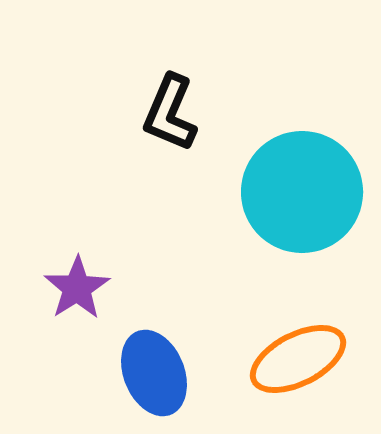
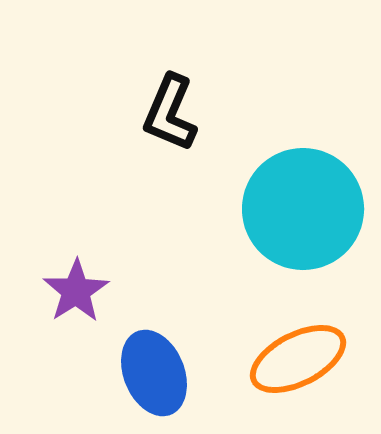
cyan circle: moved 1 px right, 17 px down
purple star: moved 1 px left, 3 px down
